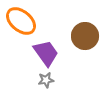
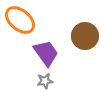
orange ellipse: moved 1 px left, 1 px up
gray star: moved 1 px left, 1 px down
